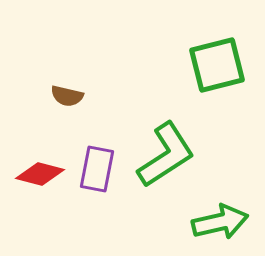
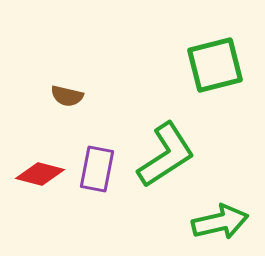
green square: moved 2 px left
